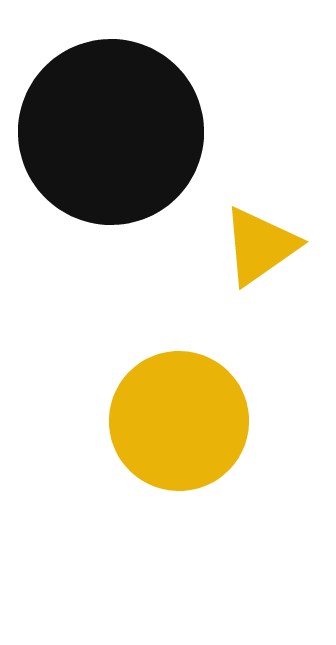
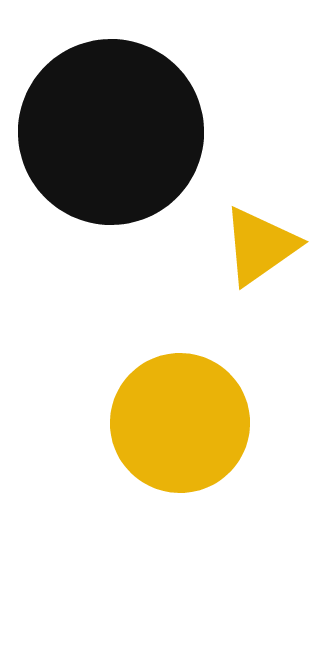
yellow circle: moved 1 px right, 2 px down
